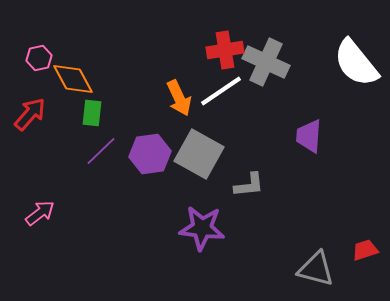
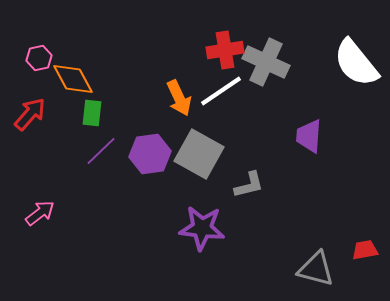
gray L-shape: rotated 8 degrees counterclockwise
red trapezoid: rotated 8 degrees clockwise
